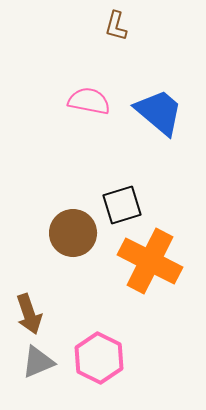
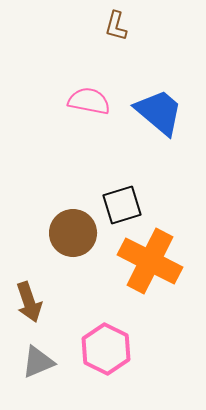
brown arrow: moved 12 px up
pink hexagon: moved 7 px right, 9 px up
